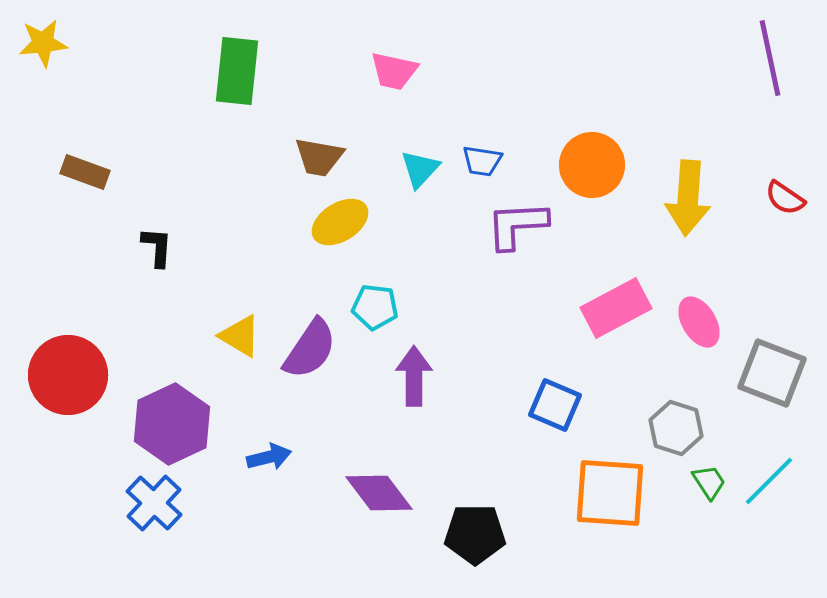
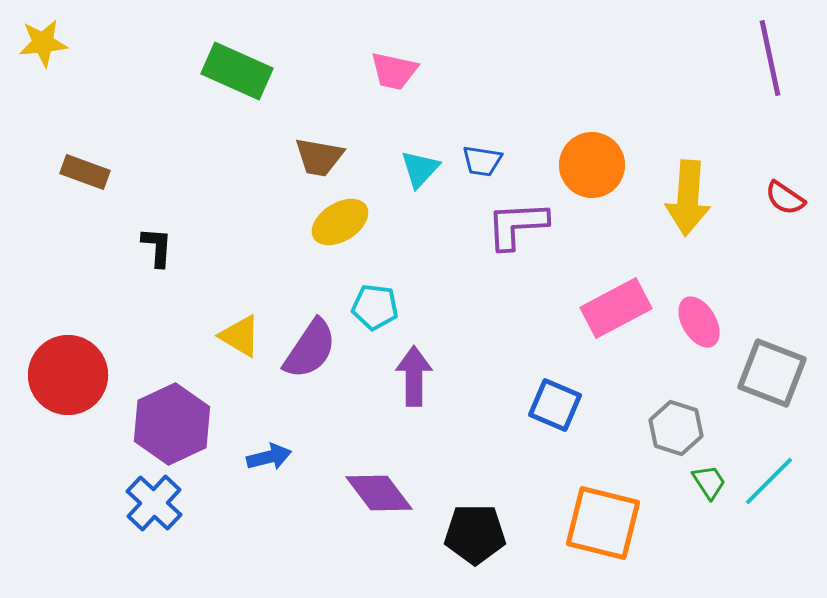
green rectangle: rotated 72 degrees counterclockwise
orange square: moved 7 px left, 30 px down; rotated 10 degrees clockwise
